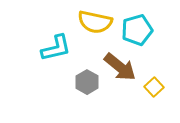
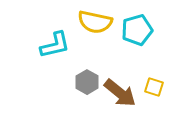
cyan L-shape: moved 1 px left, 3 px up
brown arrow: moved 26 px down
yellow square: rotated 30 degrees counterclockwise
